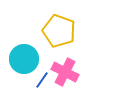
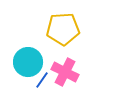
yellow pentagon: moved 4 px right, 2 px up; rotated 24 degrees counterclockwise
cyan circle: moved 4 px right, 3 px down
